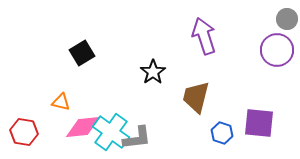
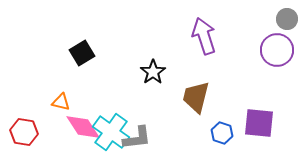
pink diamond: rotated 63 degrees clockwise
